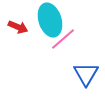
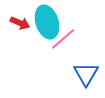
cyan ellipse: moved 3 px left, 2 px down
red arrow: moved 2 px right, 4 px up
